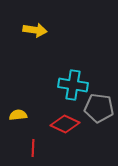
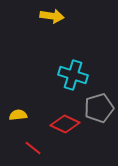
yellow arrow: moved 17 px right, 14 px up
cyan cross: moved 10 px up; rotated 8 degrees clockwise
gray pentagon: rotated 24 degrees counterclockwise
red line: rotated 54 degrees counterclockwise
